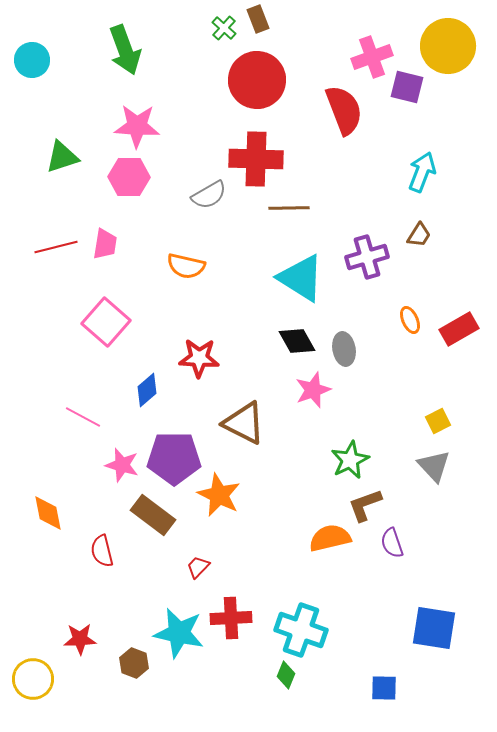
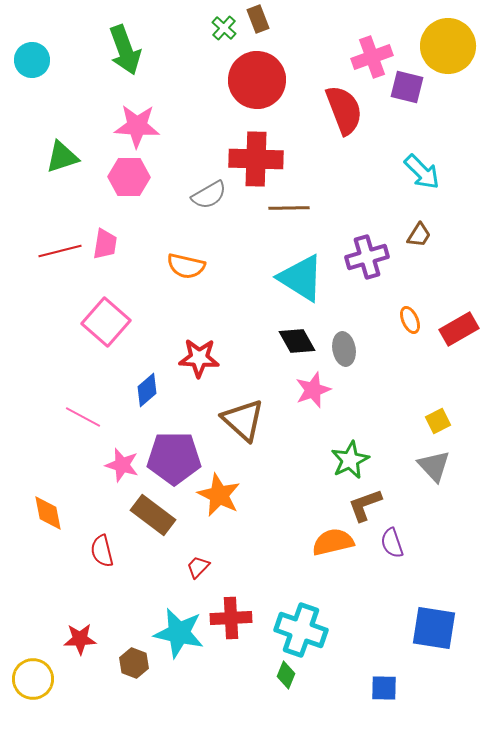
cyan arrow at (422, 172): rotated 114 degrees clockwise
red line at (56, 247): moved 4 px right, 4 px down
brown triangle at (244, 423): moved 1 px left, 3 px up; rotated 15 degrees clockwise
orange semicircle at (330, 538): moved 3 px right, 4 px down
